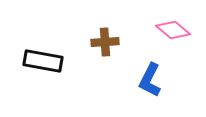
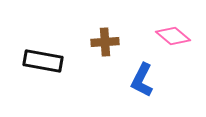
pink diamond: moved 6 px down
blue L-shape: moved 8 px left
